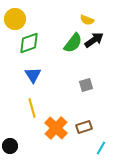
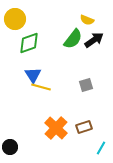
green semicircle: moved 4 px up
yellow line: moved 9 px right, 21 px up; rotated 60 degrees counterclockwise
black circle: moved 1 px down
